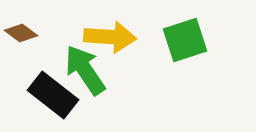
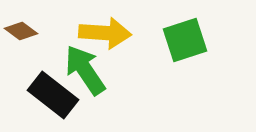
brown diamond: moved 2 px up
yellow arrow: moved 5 px left, 4 px up
